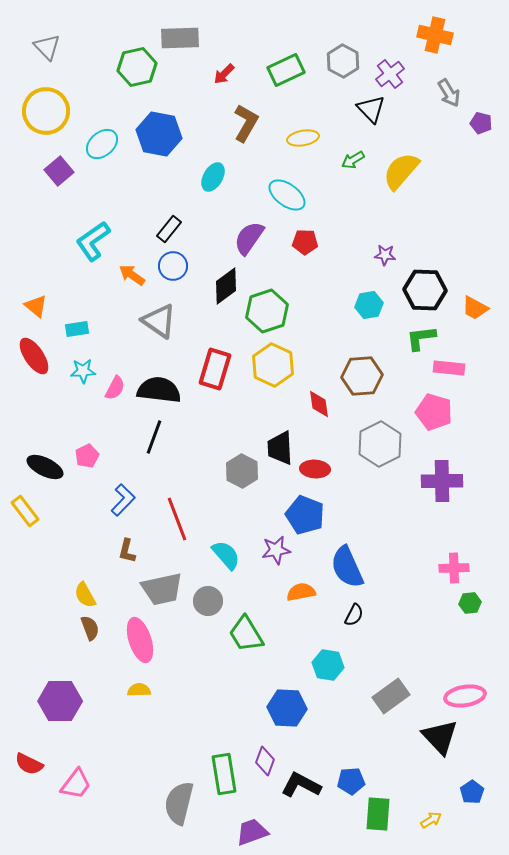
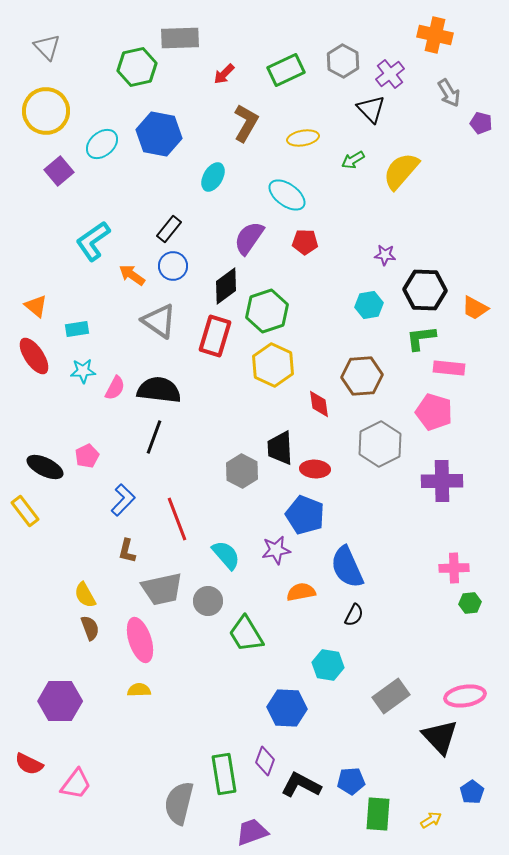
red rectangle at (215, 369): moved 33 px up
